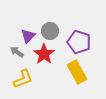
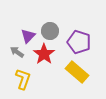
yellow rectangle: rotated 20 degrees counterclockwise
yellow L-shape: rotated 50 degrees counterclockwise
